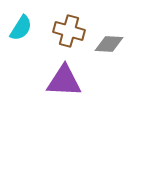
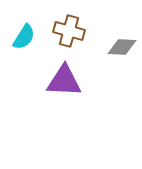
cyan semicircle: moved 3 px right, 9 px down
gray diamond: moved 13 px right, 3 px down
